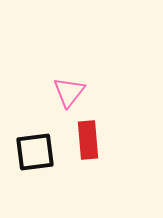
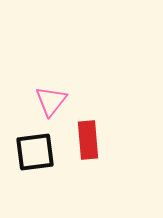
pink triangle: moved 18 px left, 9 px down
